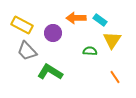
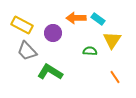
cyan rectangle: moved 2 px left, 1 px up
